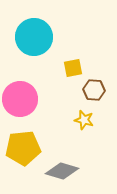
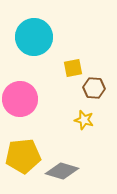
brown hexagon: moved 2 px up
yellow pentagon: moved 8 px down
